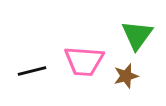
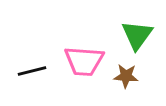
brown star: rotated 20 degrees clockwise
